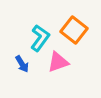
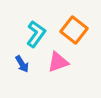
cyan L-shape: moved 4 px left, 4 px up
